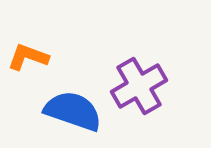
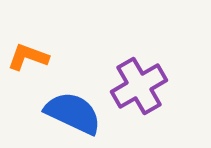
blue semicircle: moved 2 px down; rotated 6 degrees clockwise
